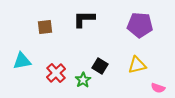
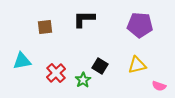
pink semicircle: moved 1 px right, 2 px up
